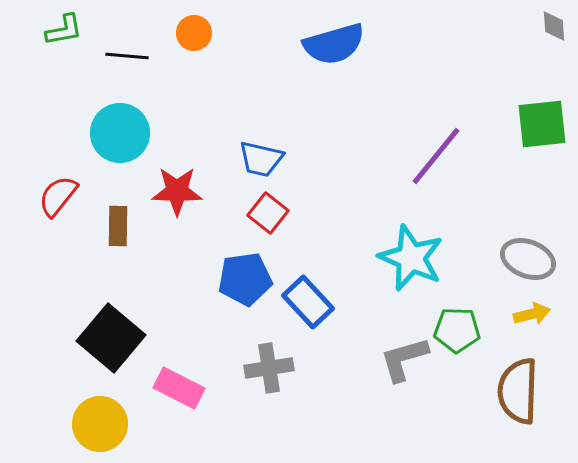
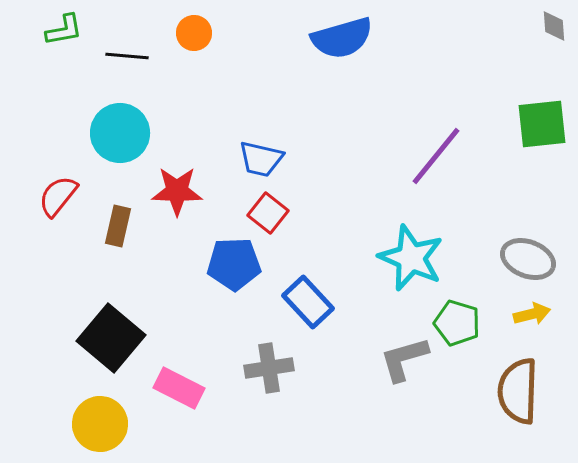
blue semicircle: moved 8 px right, 6 px up
brown rectangle: rotated 12 degrees clockwise
blue pentagon: moved 11 px left, 15 px up; rotated 6 degrees clockwise
green pentagon: moved 7 px up; rotated 15 degrees clockwise
